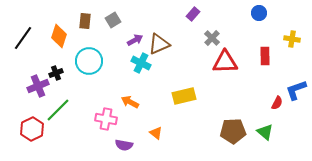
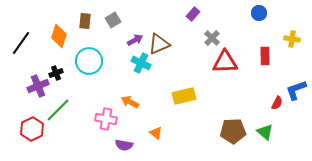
black line: moved 2 px left, 5 px down
